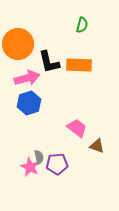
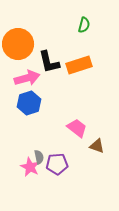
green semicircle: moved 2 px right
orange rectangle: rotated 20 degrees counterclockwise
